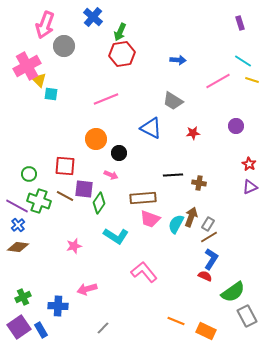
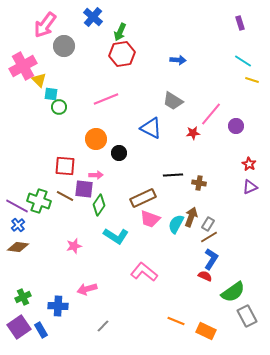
pink arrow at (45, 25): rotated 16 degrees clockwise
pink cross at (27, 66): moved 4 px left
pink line at (218, 81): moved 7 px left, 33 px down; rotated 20 degrees counterclockwise
green circle at (29, 174): moved 30 px right, 67 px up
pink arrow at (111, 175): moved 15 px left; rotated 24 degrees counterclockwise
brown rectangle at (143, 198): rotated 20 degrees counterclockwise
green diamond at (99, 203): moved 2 px down
pink L-shape at (144, 272): rotated 12 degrees counterclockwise
gray line at (103, 328): moved 2 px up
